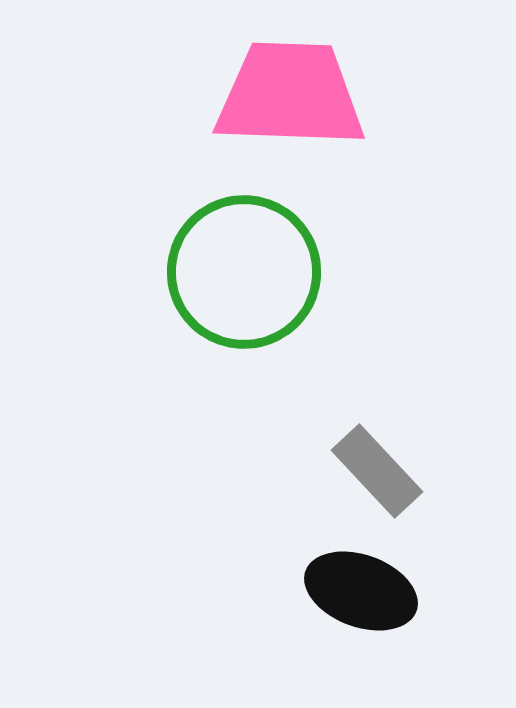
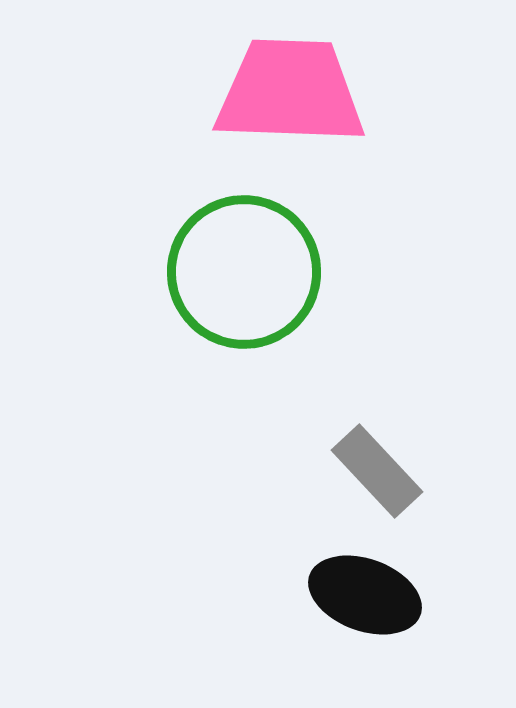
pink trapezoid: moved 3 px up
black ellipse: moved 4 px right, 4 px down
